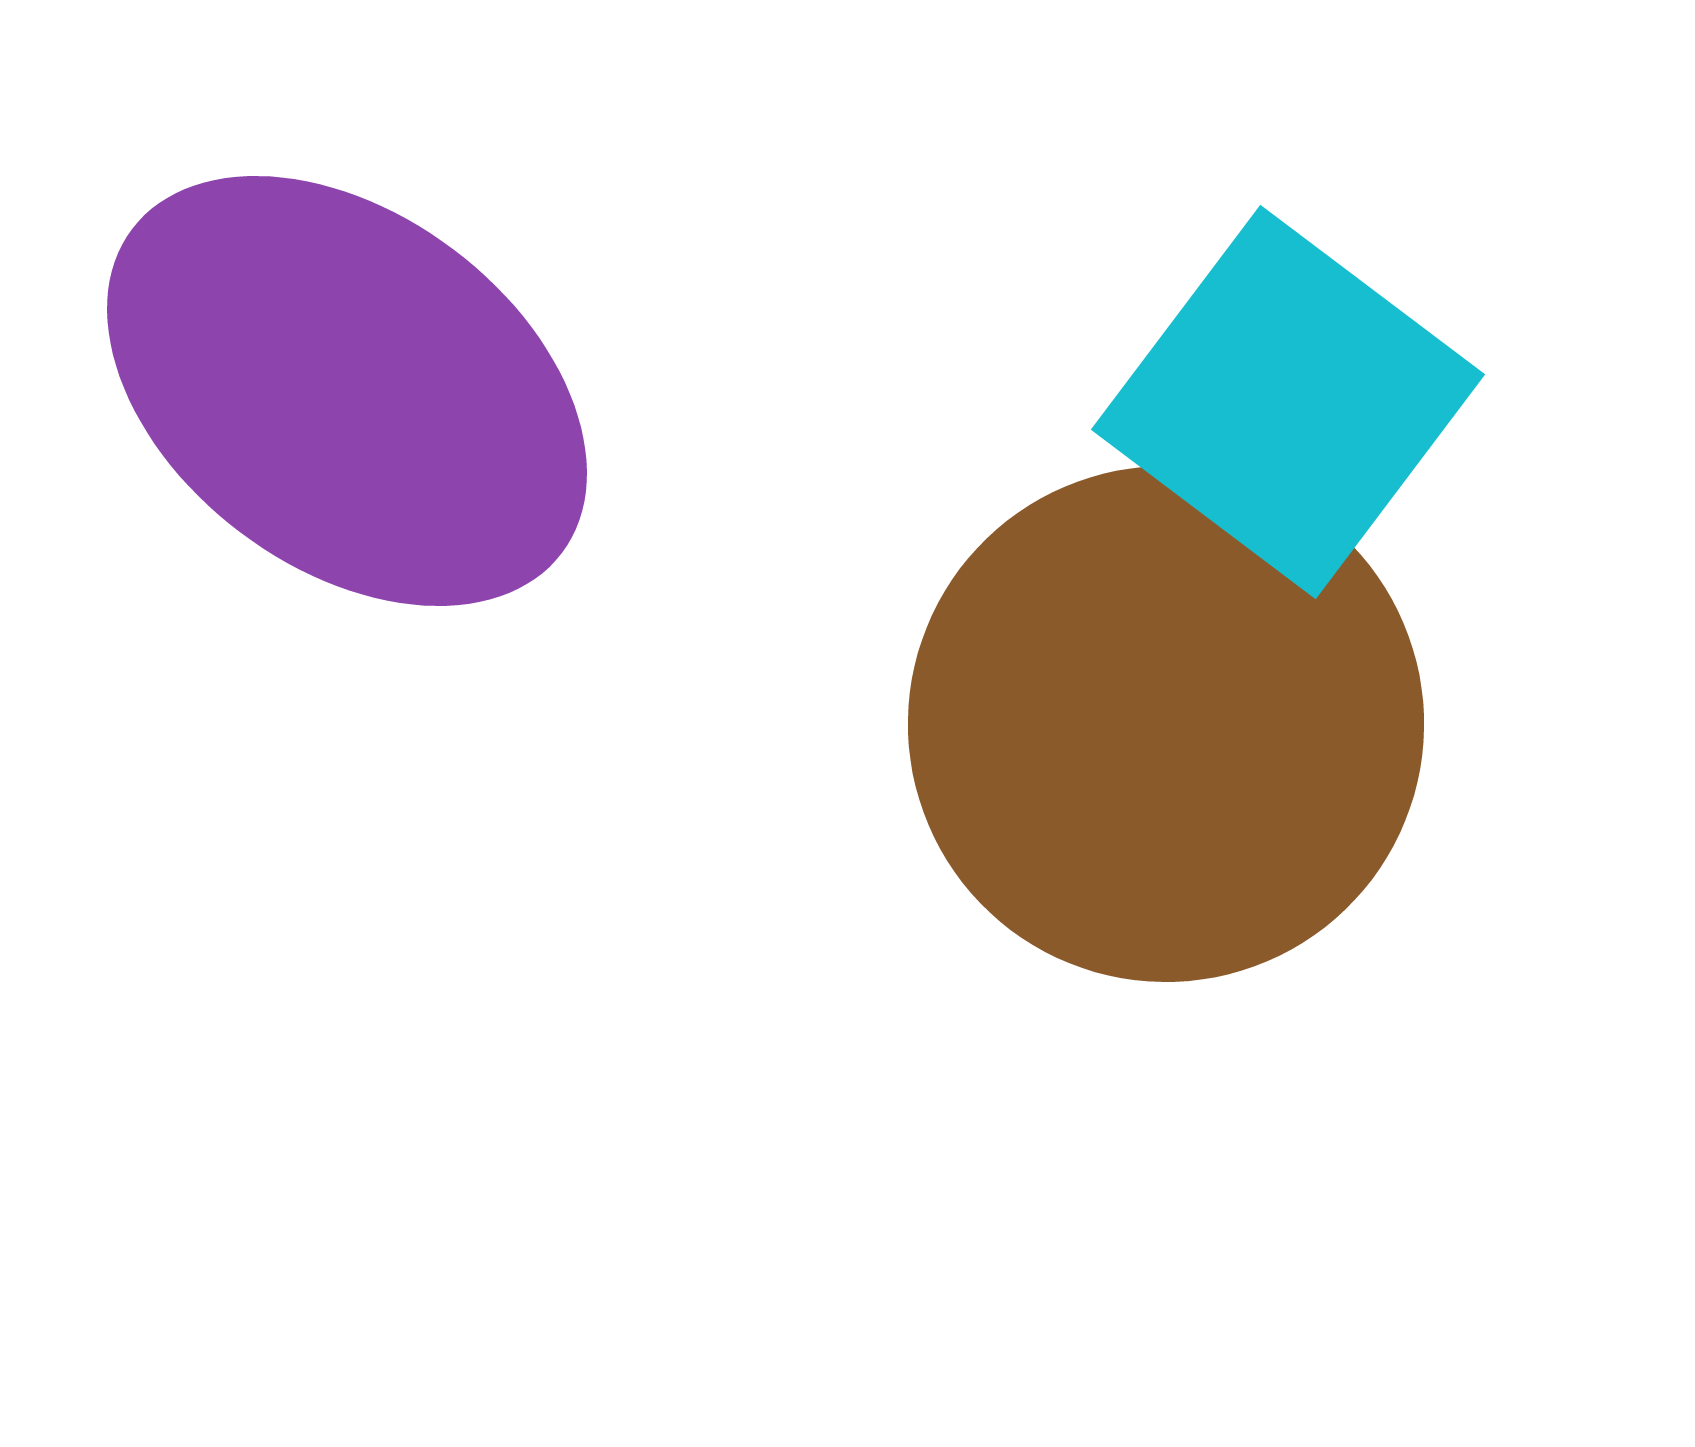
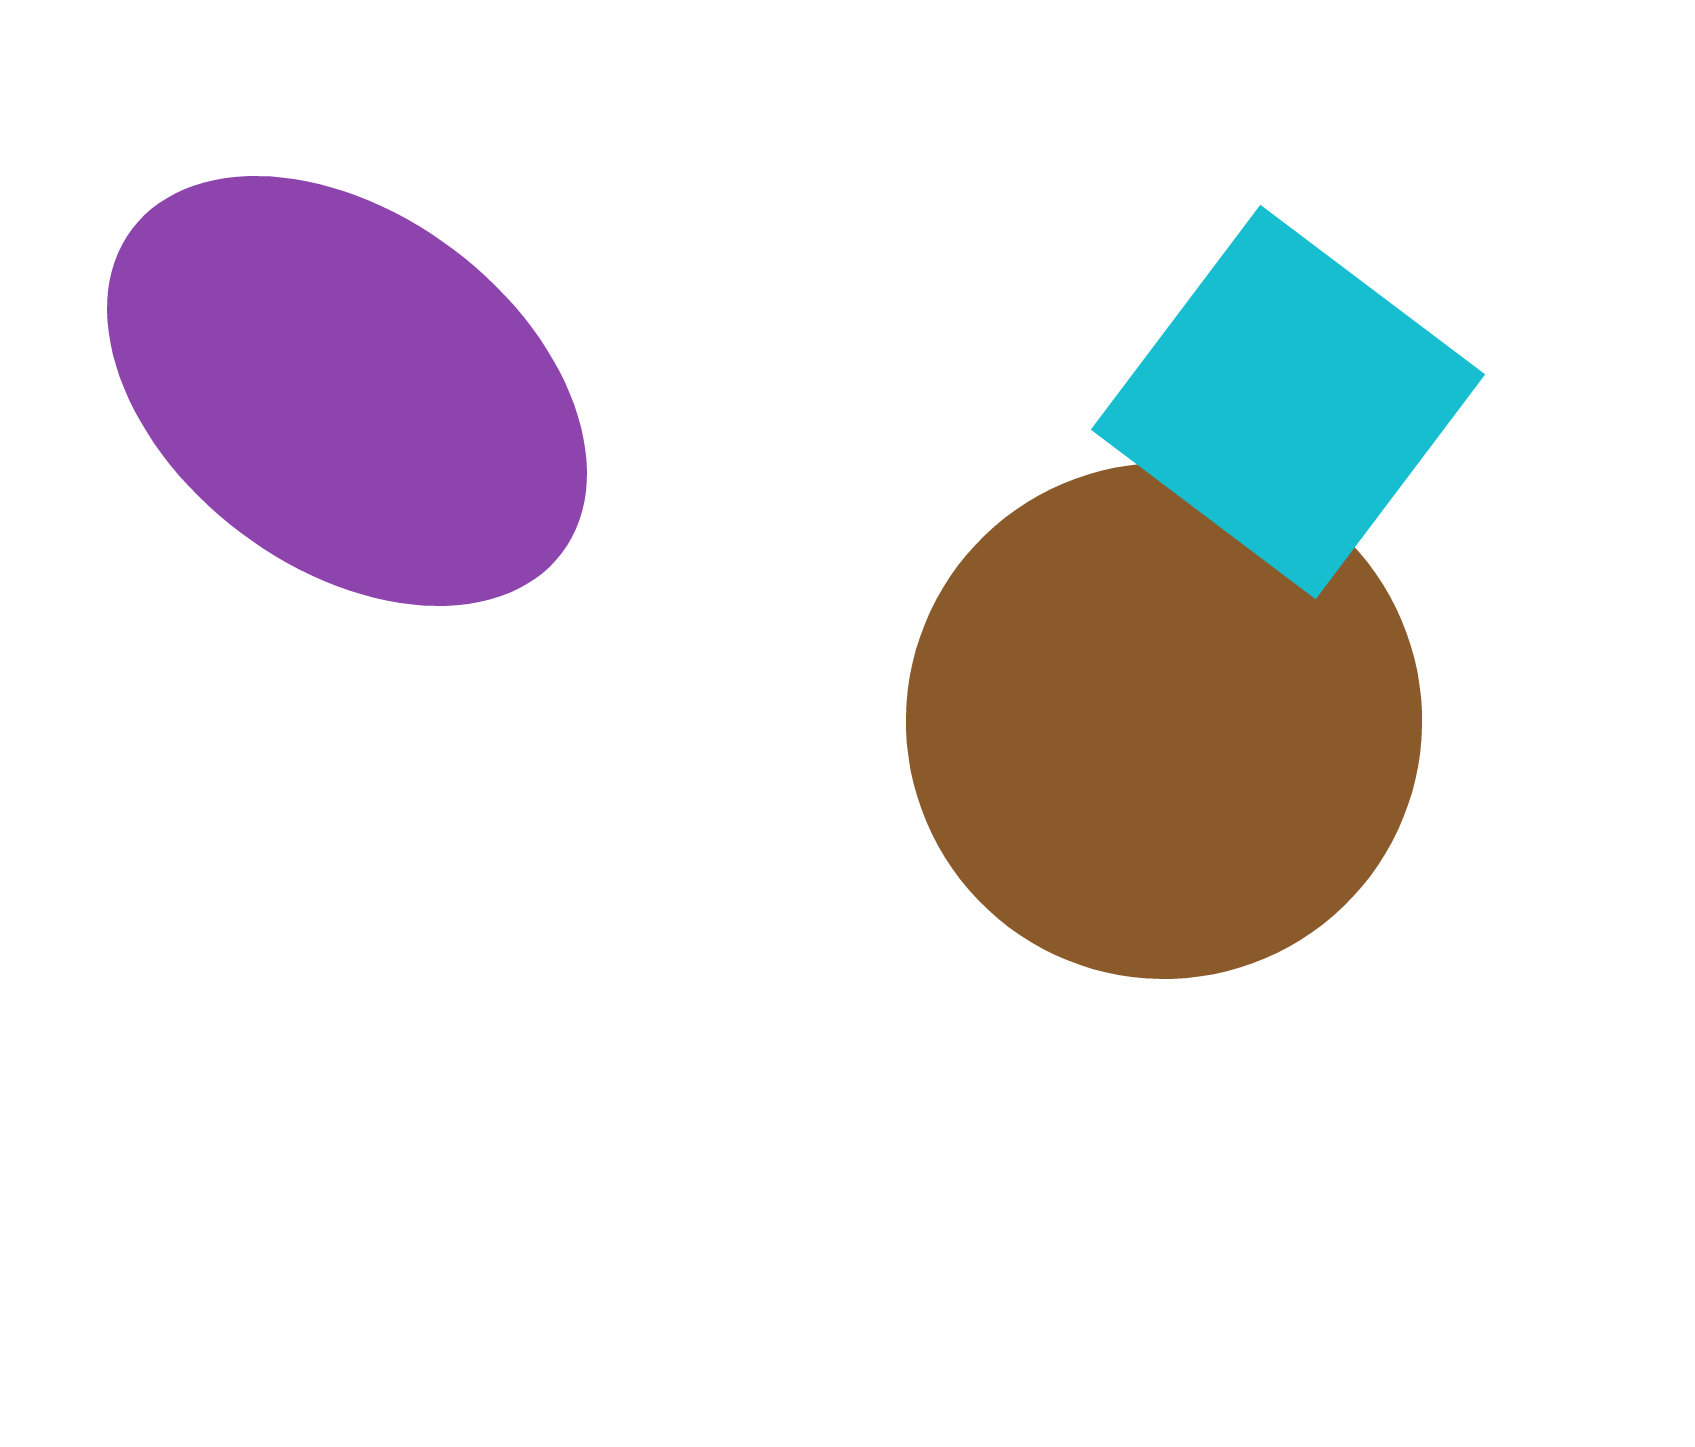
brown circle: moved 2 px left, 3 px up
